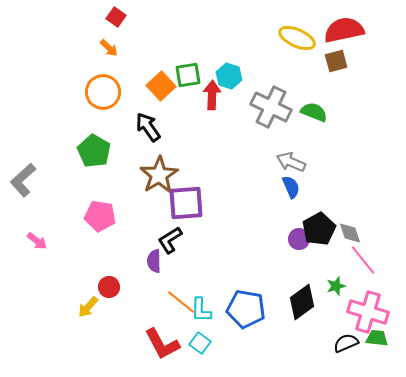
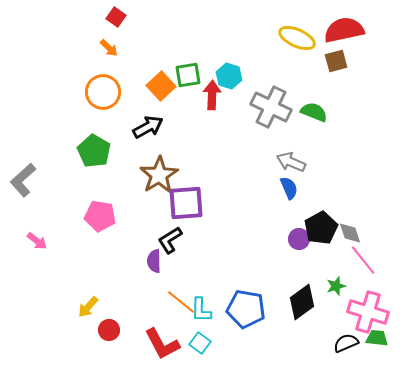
black arrow: rotated 96 degrees clockwise
blue semicircle: moved 2 px left, 1 px down
black pentagon: moved 2 px right, 1 px up
red circle: moved 43 px down
